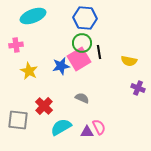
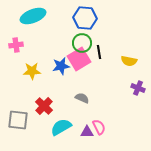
yellow star: moved 3 px right; rotated 30 degrees counterclockwise
